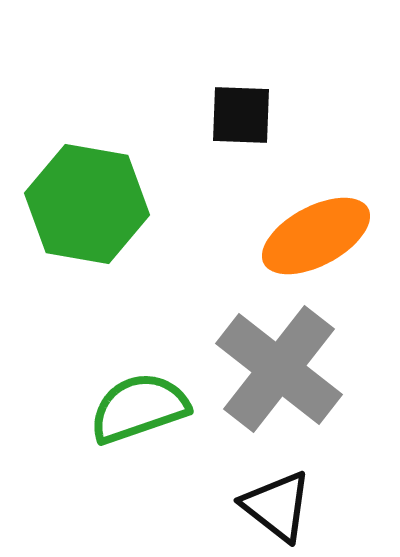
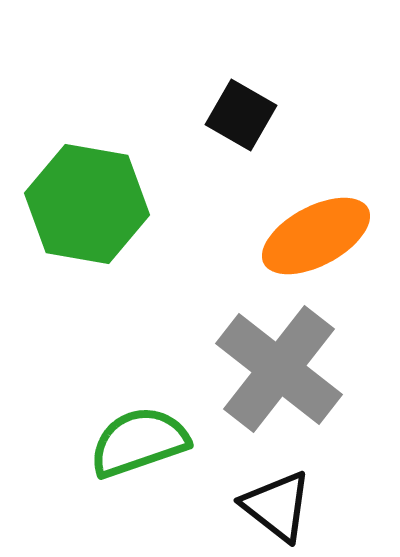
black square: rotated 28 degrees clockwise
green semicircle: moved 34 px down
